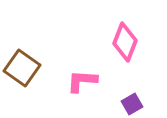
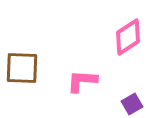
pink diamond: moved 3 px right, 5 px up; rotated 36 degrees clockwise
brown square: rotated 33 degrees counterclockwise
